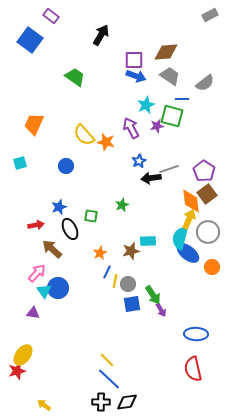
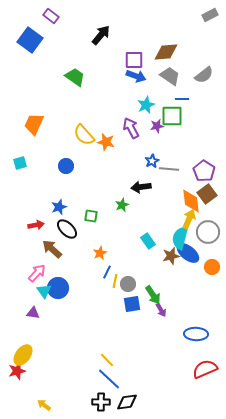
black arrow at (101, 35): rotated 10 degrees clockwise
gray semicircle at (205, 83): moved 1 px left, 8 px up
green square at (172, 116): rotated 15 degrees counterclockwise
blue star at (139, 161): moved 13 px right
gray line at (169, 169): rotated 24 degrees clockwise
black arrow at (151, 178): moved 10 px left, 9 px down
black ellipse at (70, 229): moved 3 px left; rotated 20 degrees counterclockwise
cyan rectangle at (148, 241): rotated 56 degrees clockwise
brown star at (131, 251): moved 40 px right, 5 px down
red semicircle at (193, 369): moved 12 px right; rotated 80 degrees clockwise
